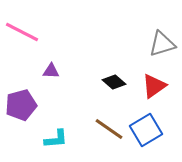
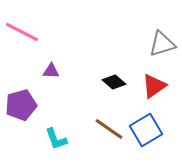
cyan L-shape: rotated 75 degrees clockwise
